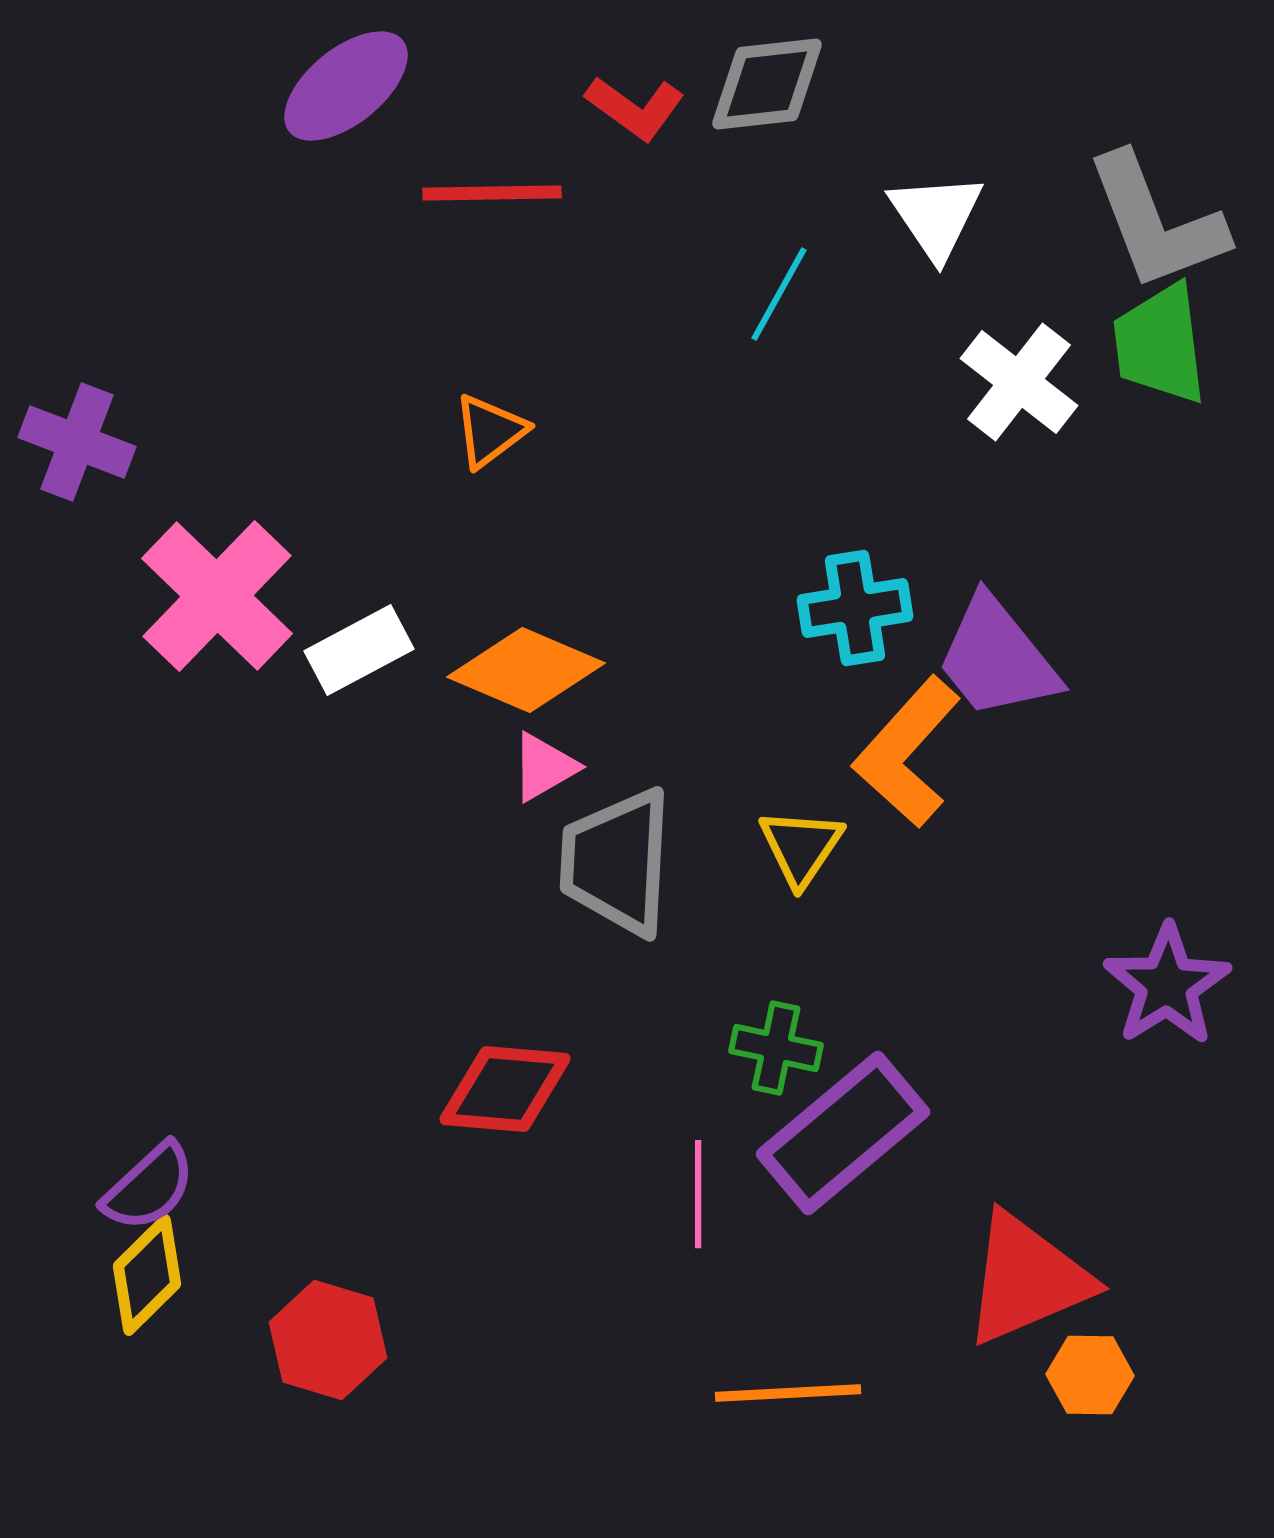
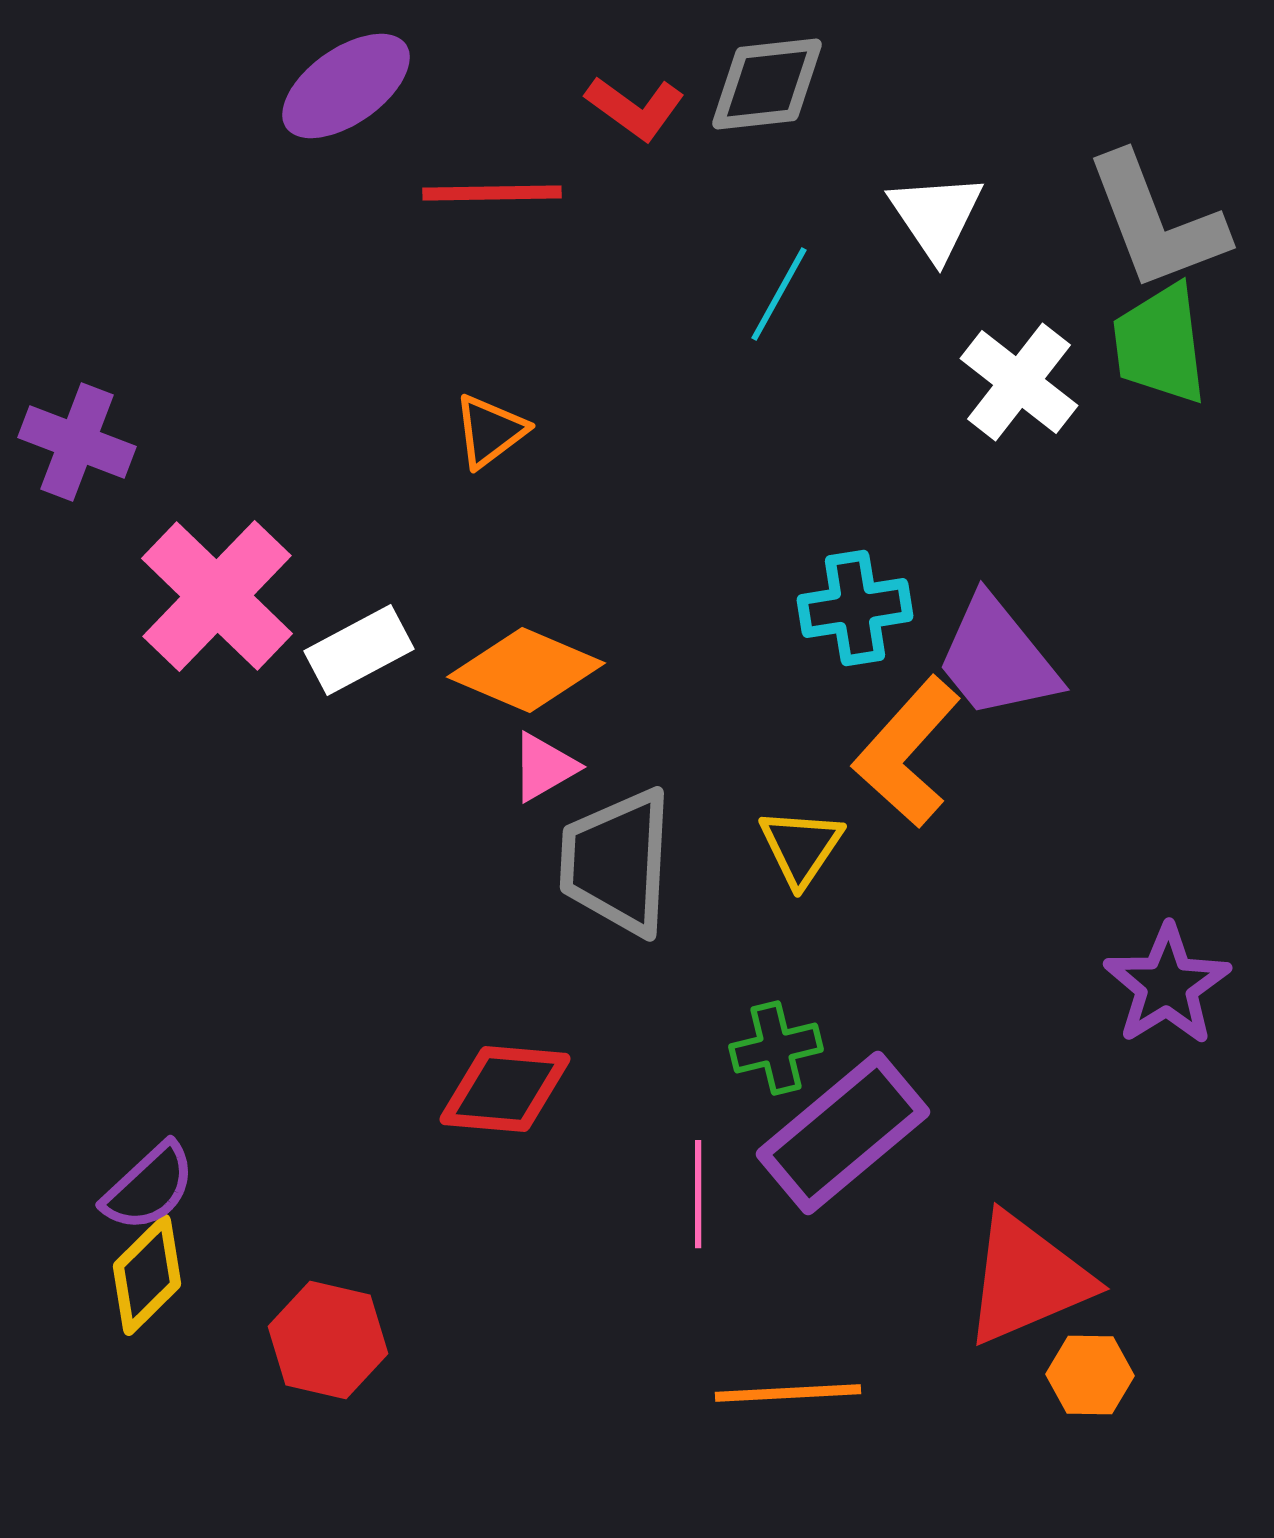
purple ellipse: rotated 4 degrees clockwise
green cross: rotated 26 degrees counterclockwise
red hexagon: rotated 4 degrees counterclockwise
